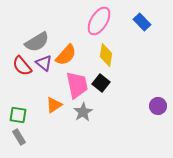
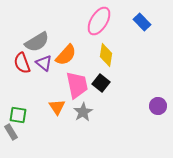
red semicircle: moved 3 px up; rotated 20 degrees clockwise
orange triangle: moved 3 px right, 2 px down; rotated 30 degrees counterclockwise
gray rectangle: moved 8 px left, 5 px up
